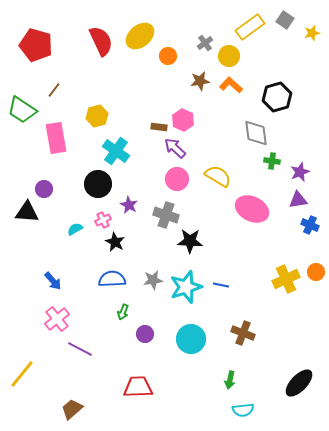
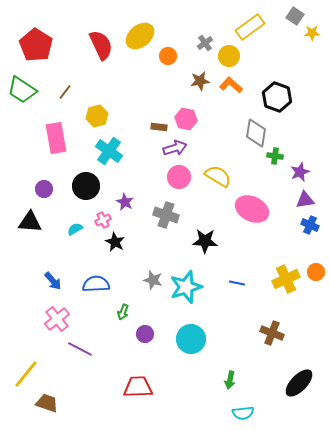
gray square at (285, 20): moved 10 px right, 4 px up
yellow star at (312, 33): rotated 14 degrees clockwise
red semicircle at (101, 41): moved 4 px down
red pentagon at (36, 45): rotated 16 degrees clockwise
brown line at (54, 90): moved 11 px right, 2 px down
black hexagon at (277, 97): rotated 24 degrees counterclockwise
green trapezoid at (22, 110): moved 20 px up
pink hexagon at (183, 120): moved 3 px right, 1 px up; rotated 15 degrees counterclockwise
gray diamond at (256, 133): rotated 16 degrees clockwise
purple arrow at (175, 148): rotated 120 degrees clockwise
cyan cross at (116, 151): moved 7 px left
green cross at (272, 161): moved 3 px right, 5 px up
pink circle at (177, 179): moved 2 px right, 2 px up
black circle at (98, 184): moved 12 px left, 2 px down
purple triangle at (298, 200): moved 7 px right
purple star at (129, 205): moved 4 px left, 3 px up
black triangle at (27, 212): moved 3 px right, 10 px down
black star at (190, 241): moved 15 px right
blue semicircle at (112, 279): moved 16 px left, 5 px down
gray star at (153, 280): rotated 24 degrees clockwise
blue line at (221, 285): moved 16 px right, 2 px up
brown cross at (243, 333): moved 29 px right
yellow line at (22, 374): moved 4 px right
brown trapezoid at (72, 409): moved 25 px left, 6 px up; rotated 60 degrees clockwise
cyan semicircle at (243, 410): moved 3 px down
